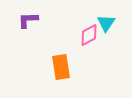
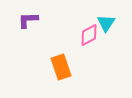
orange rectangle: rotated 10 degrees counterclockwise
